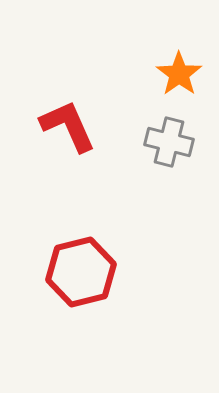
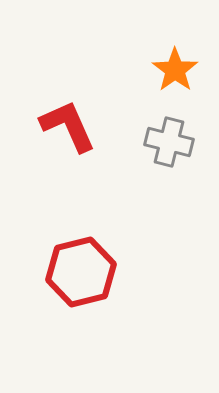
orange star: moved 4 px left, 4 px up
